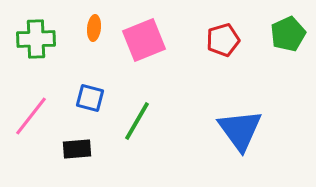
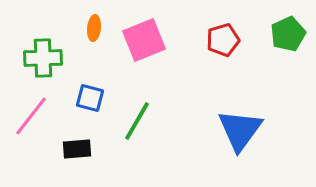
green cross: moved 7 px right, 19 px down
blue triangle: rotated 12 degrees clockwise
